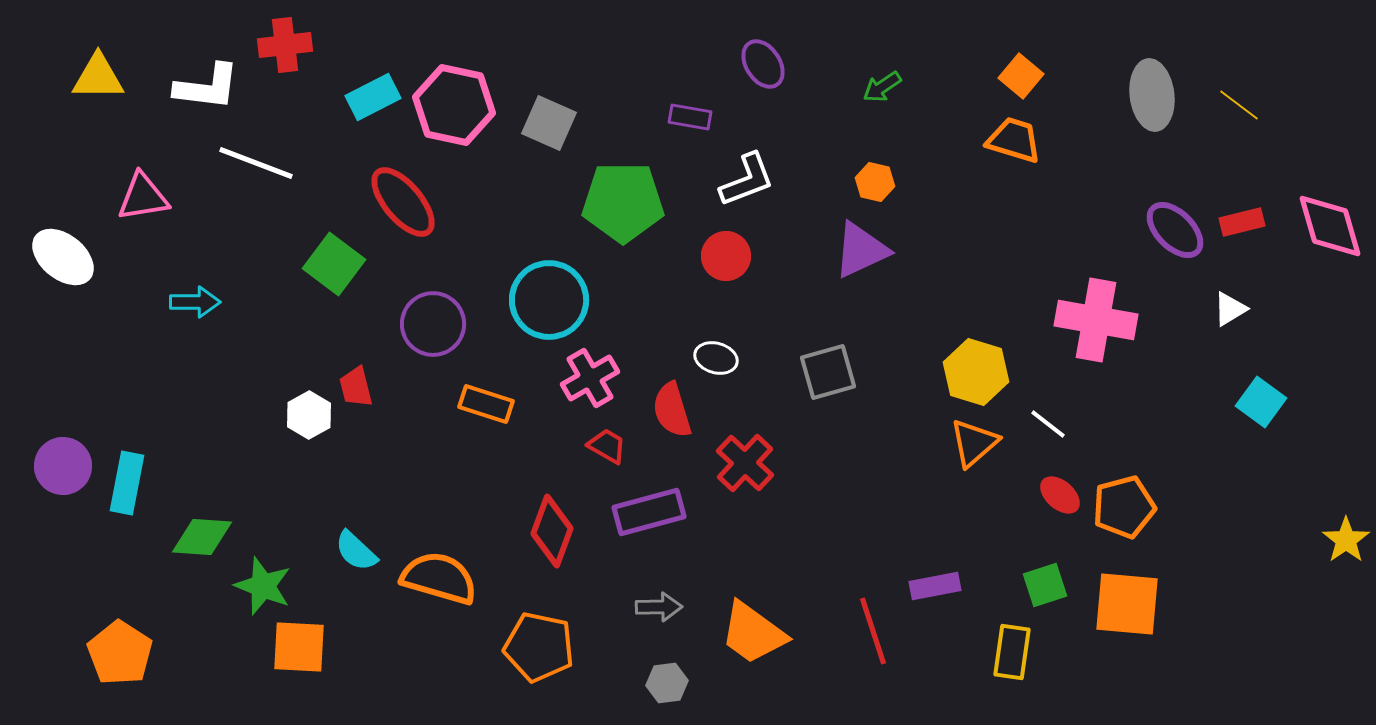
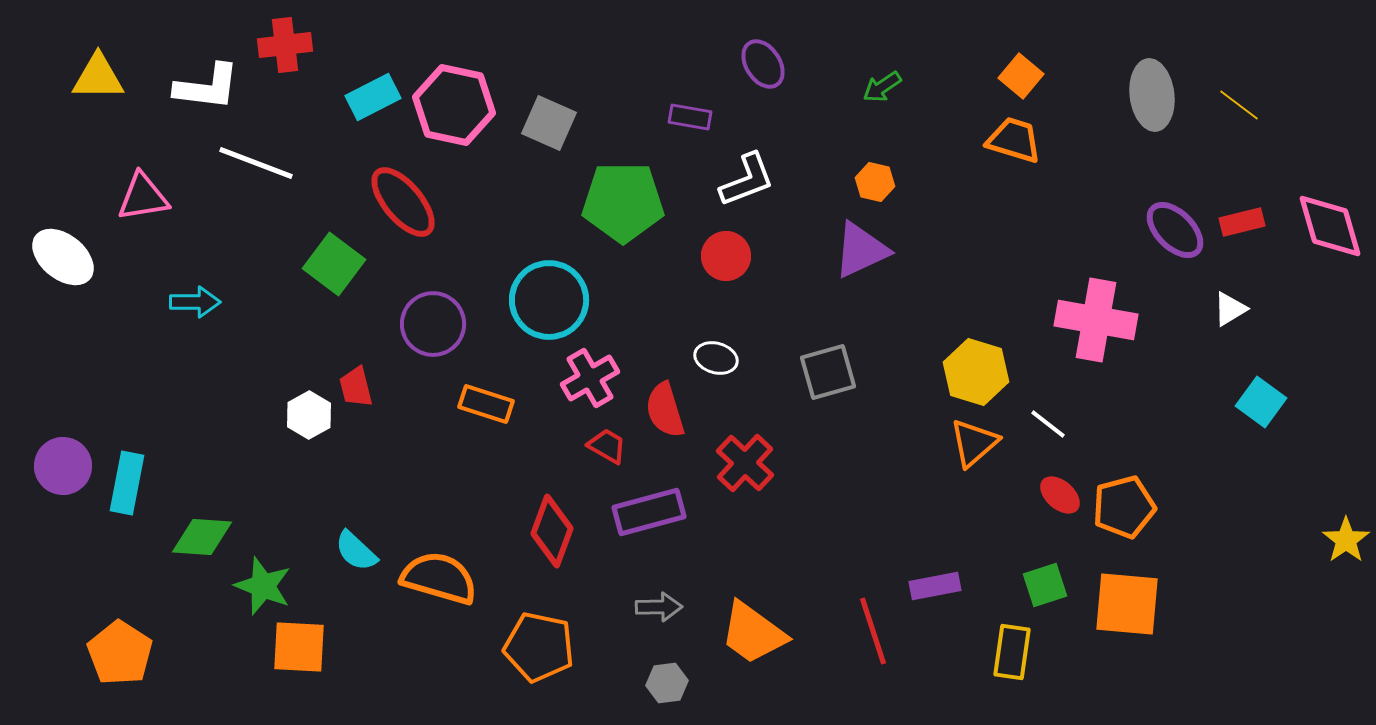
red semicircle at (672, 410): moved 7 px left
